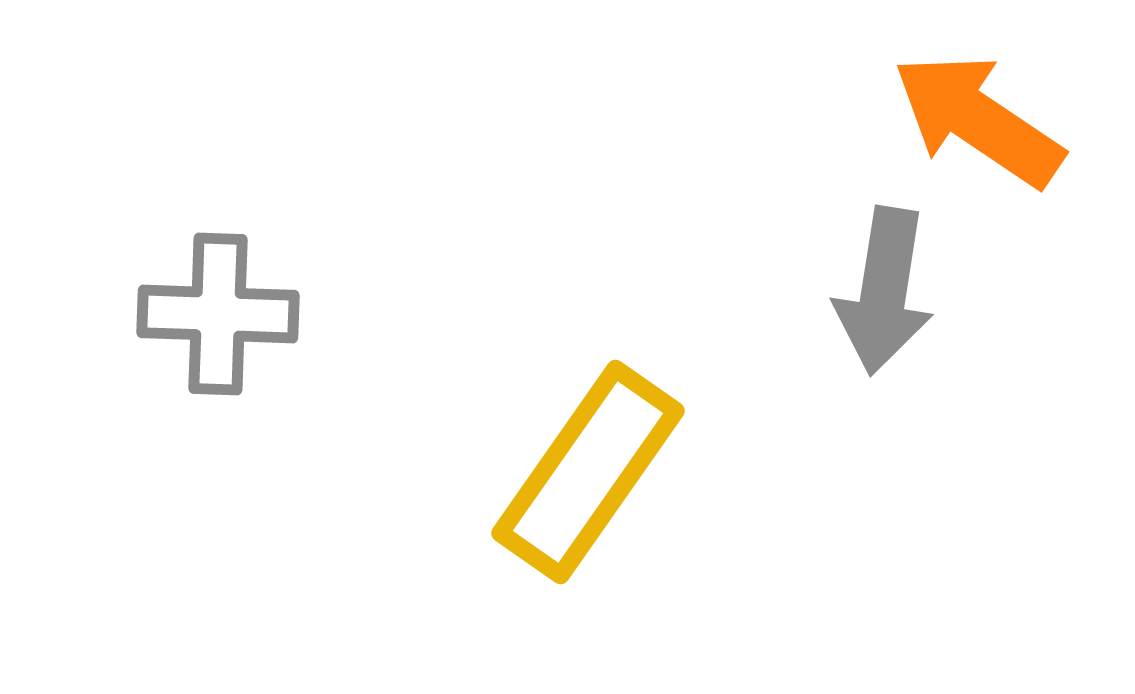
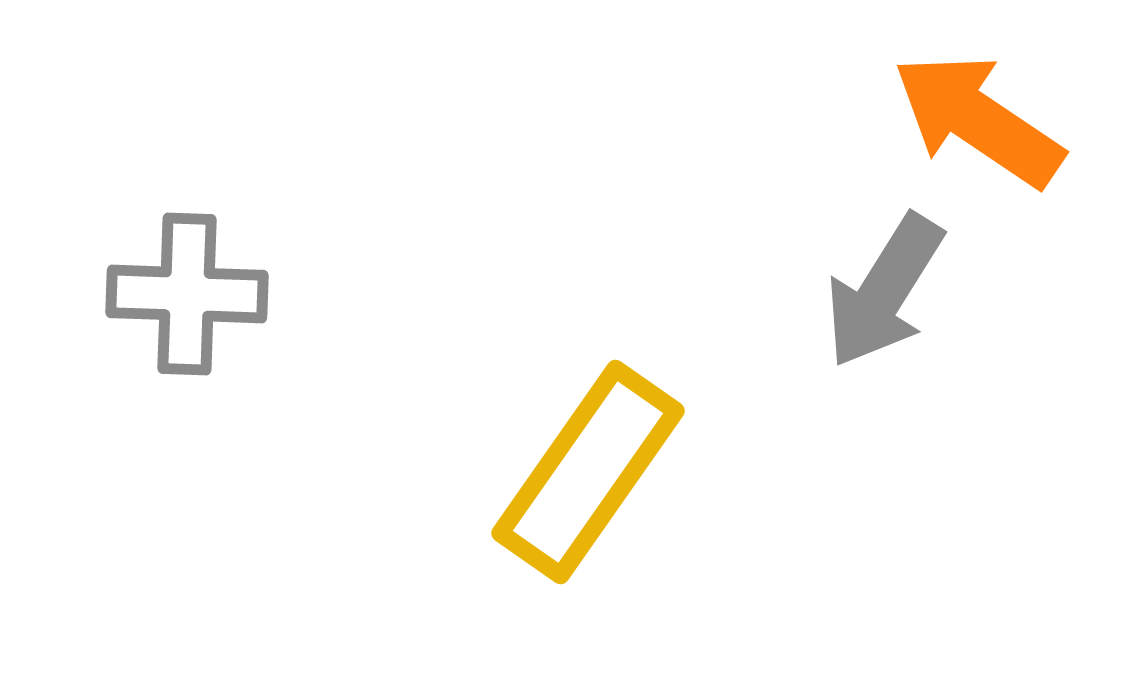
gray arrow: rotated 23 degrees clockwise
gray cross: moved 31 px left, 20 px up
